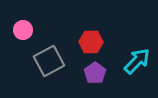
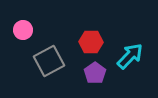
cyan arrow: moved 7 px left, 5 px up
